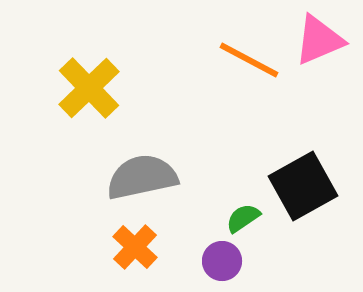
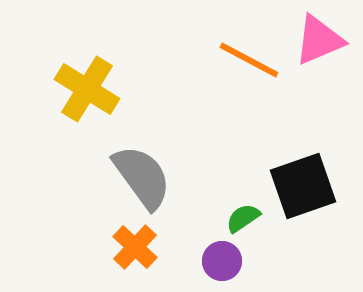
yellow cross: moved 2 px left, 1 px down; rotated 14 degrees counterclockwise
gray semicircle: rotated 66 degrees clockwise
black square: rotated 10 degrees clockwise
